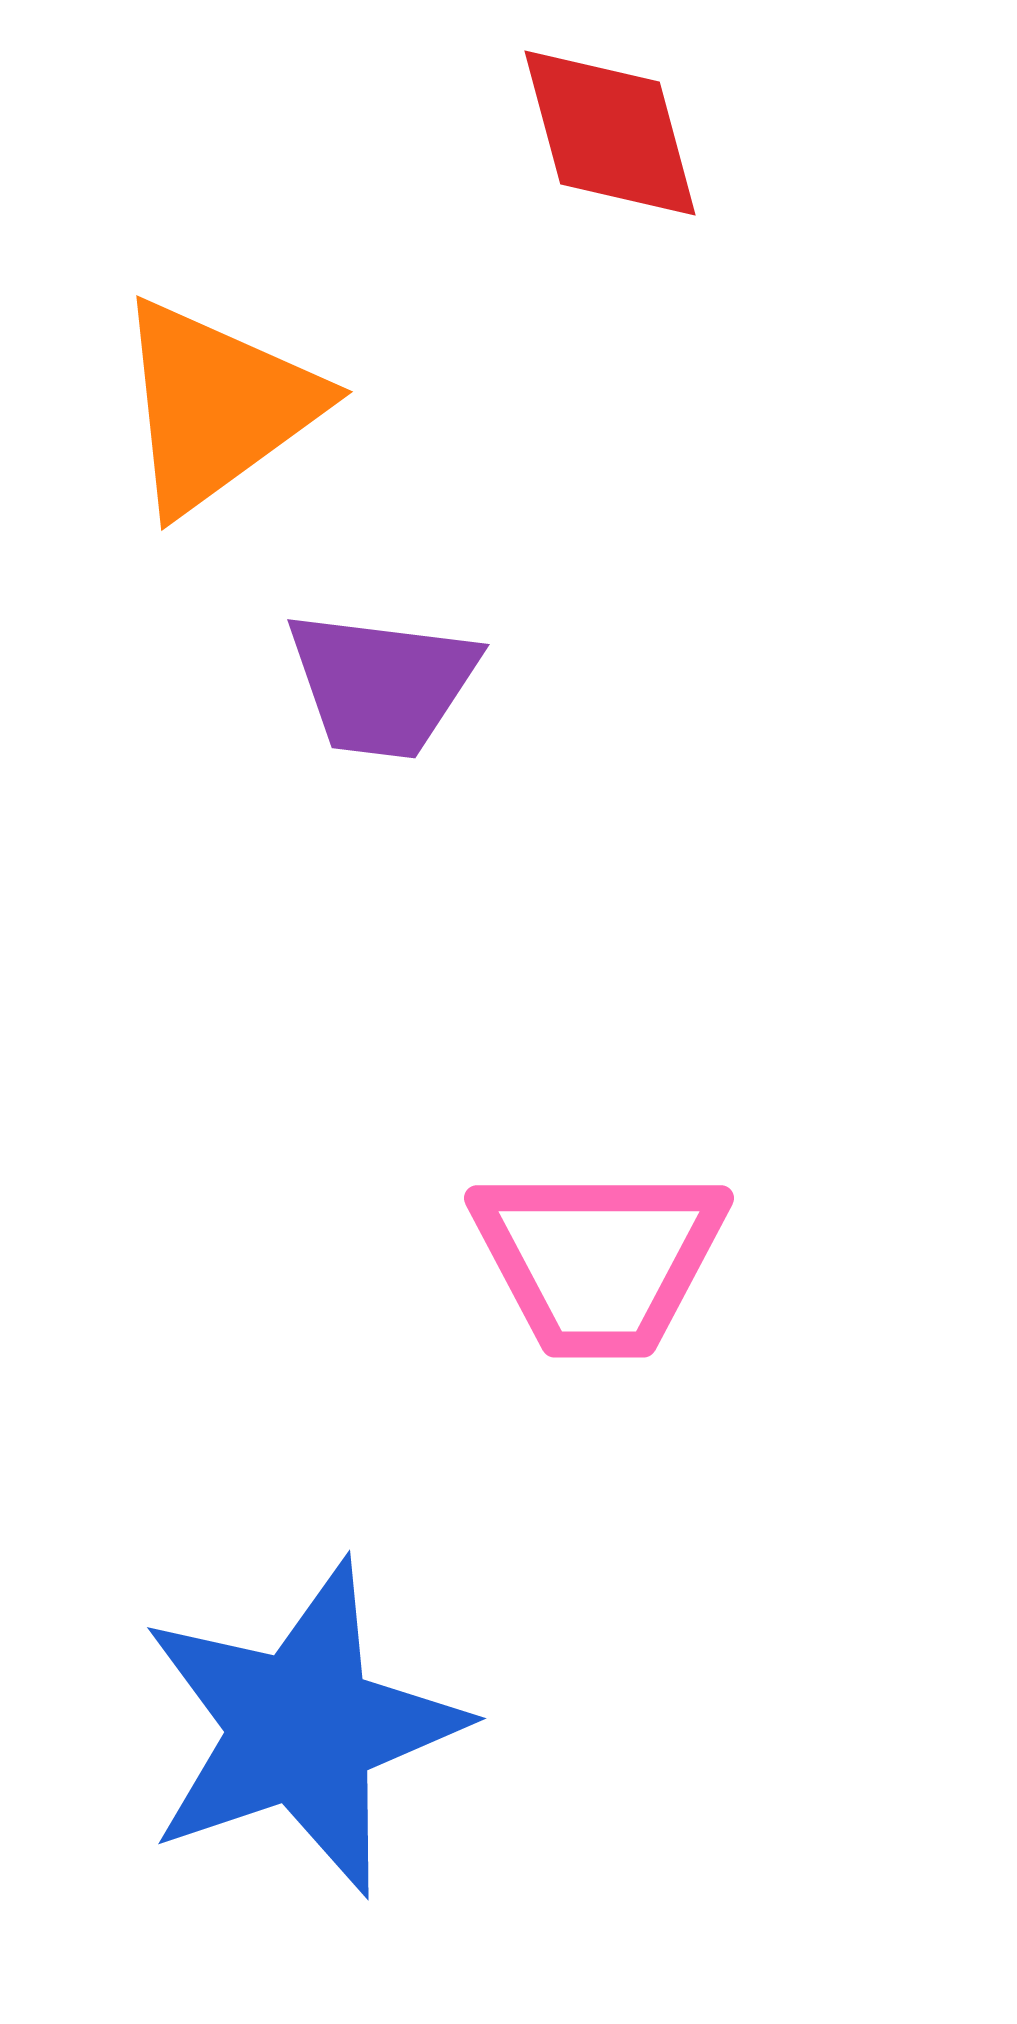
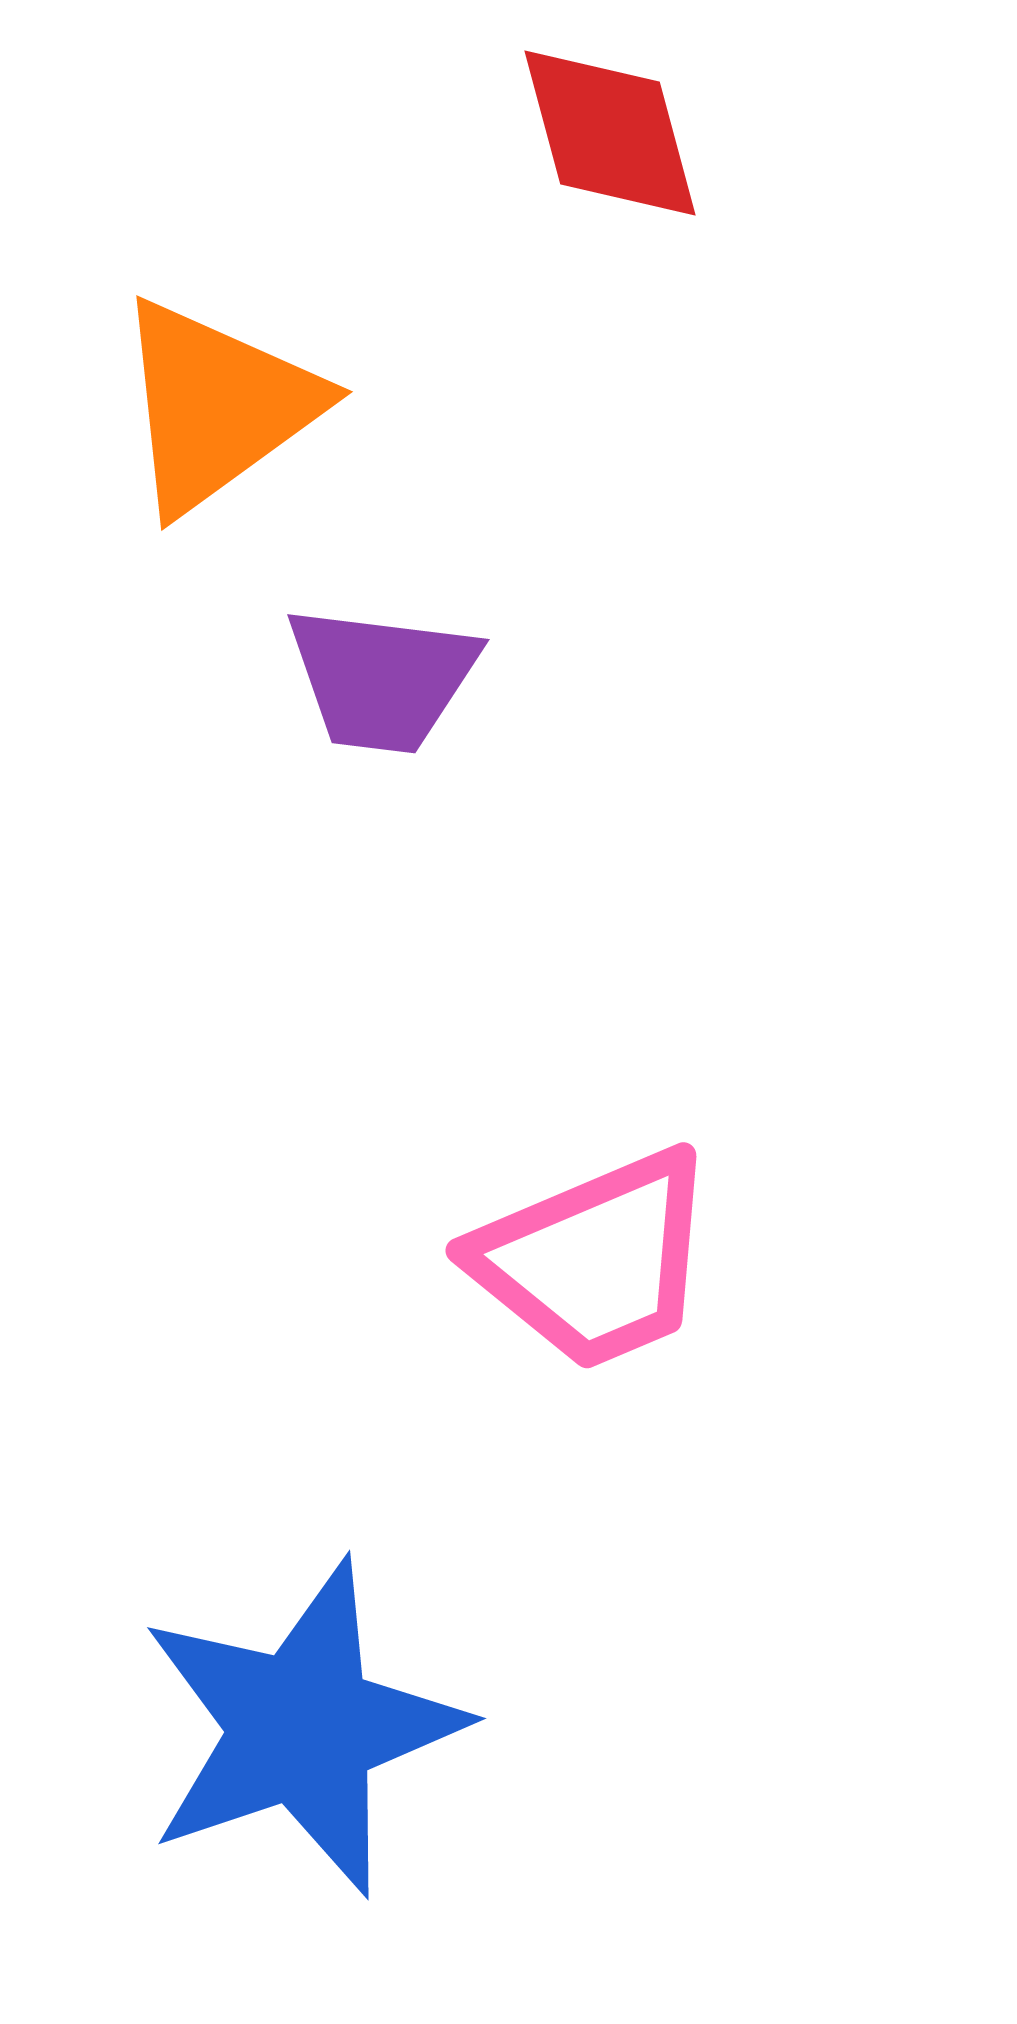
purple trapezoid: moved 5 px up
pink trapezoid: moved 4 px left; rotated 23 degrees counterclockwise
